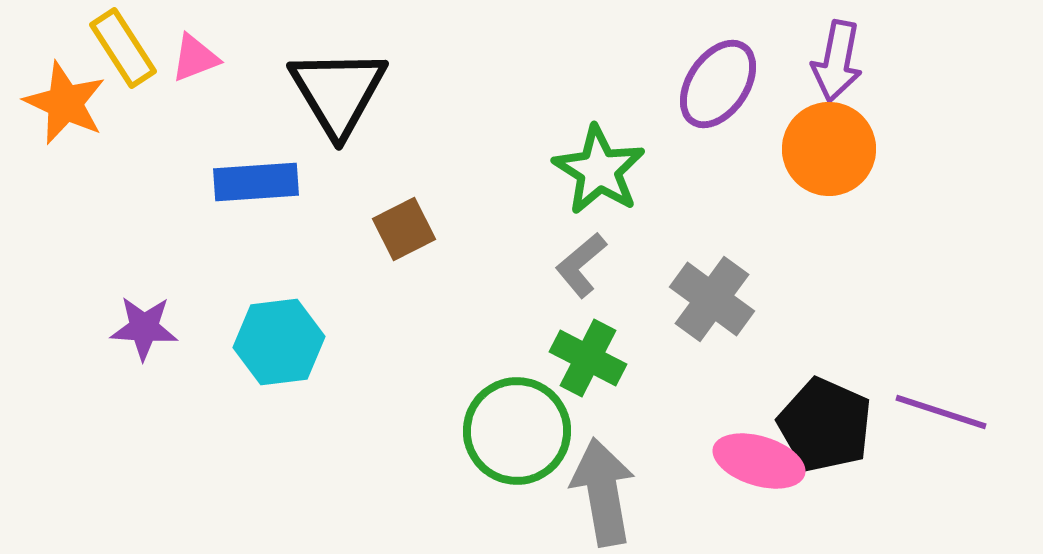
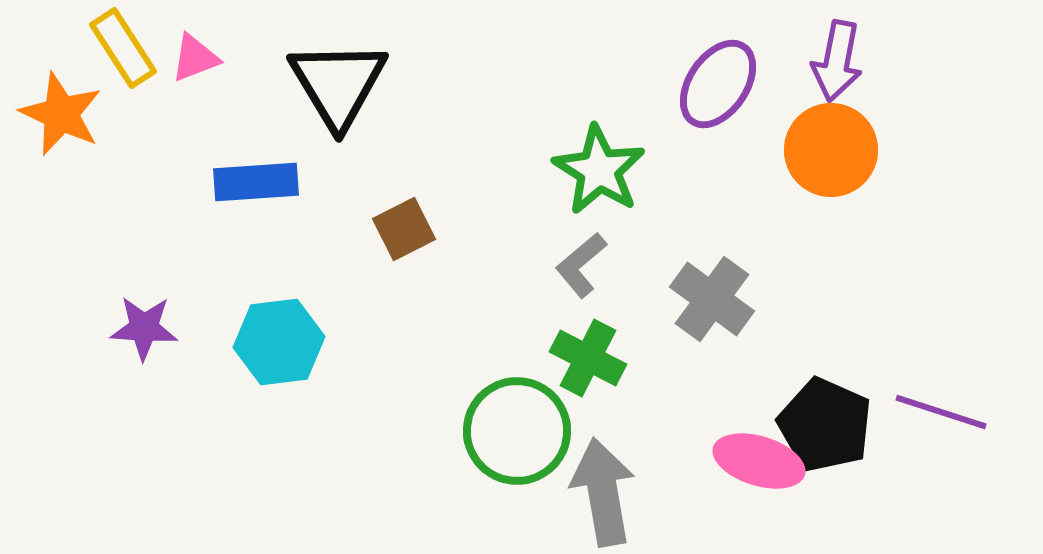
black triangle: moved 8 px up
orange star: moved 4 px left, 11 px down
orange circle: moved 2 px right, 1 px down
